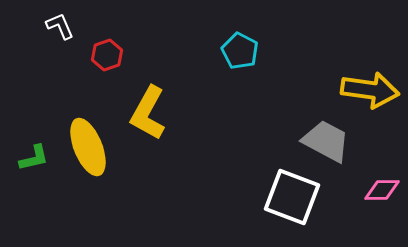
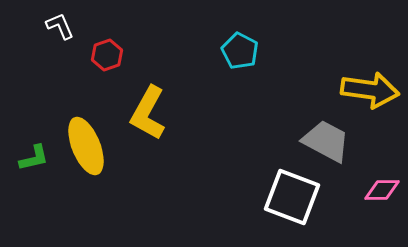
yellow ellipse: moved 2 px left, 1 px up
